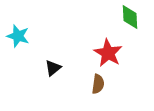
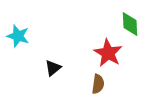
green diamond: moved 7 px down
